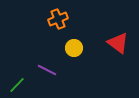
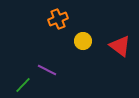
red triangle: moved 2 px right, 3 px down
yellow circle: moved 9 px right, 7 px up
green line: moved 6 px right
